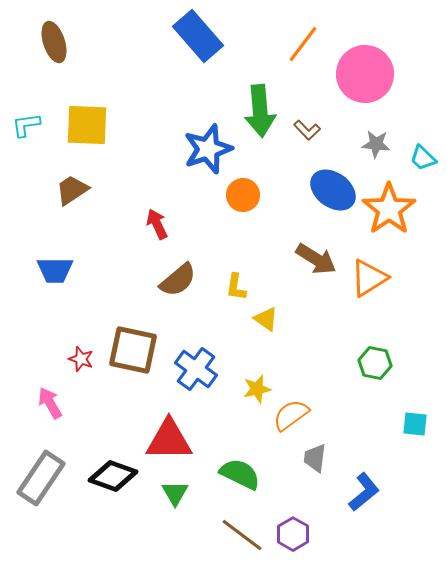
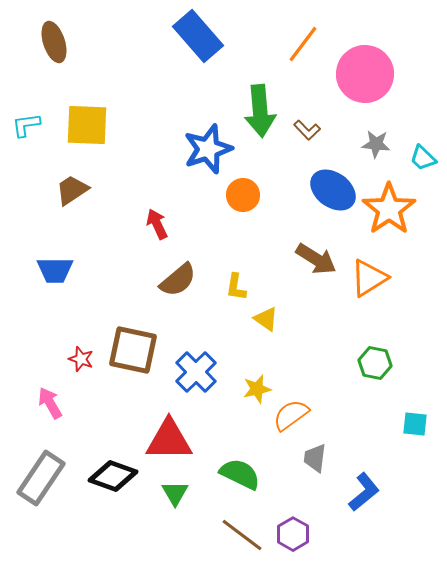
blue cross: moved 3 px down; rotated 9 degrees clockwise
